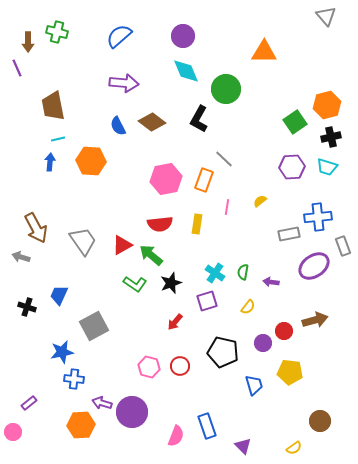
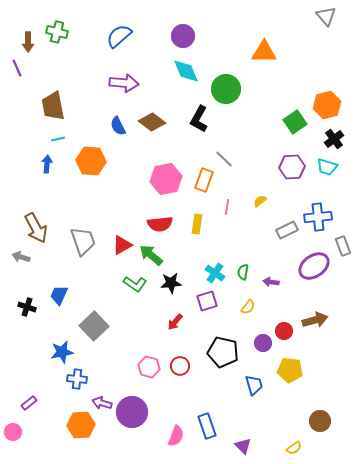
black cross at (331, 137): moved 3 px right, 2 px down; rotated 24 degrees counterclockwise
blue arrow at (50, 162): moved 3 px left, 2 px down
gray rectangle at (289, 234): moved 2 px left, 4 px up; rotated 15 degrees counterclockwise
gray trapezoid at (83, 241): rotated 16 degrees clockwise
black star at (171, 283): rotated 15 degrees clockwise
gray square at (94, 326): rotated 16 degrees counterclockwise
yellow pentagon at (290, 372): moved 2 px up
blue cross at (74, 379): moved 3 px right
